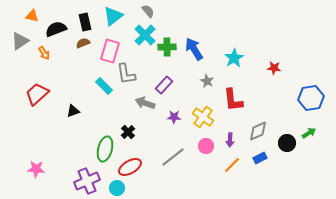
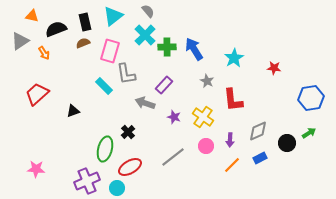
purple star: rotated 16 degrees clockwise
